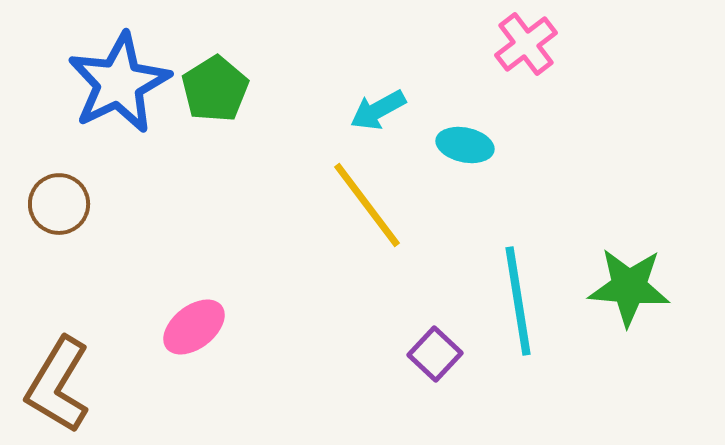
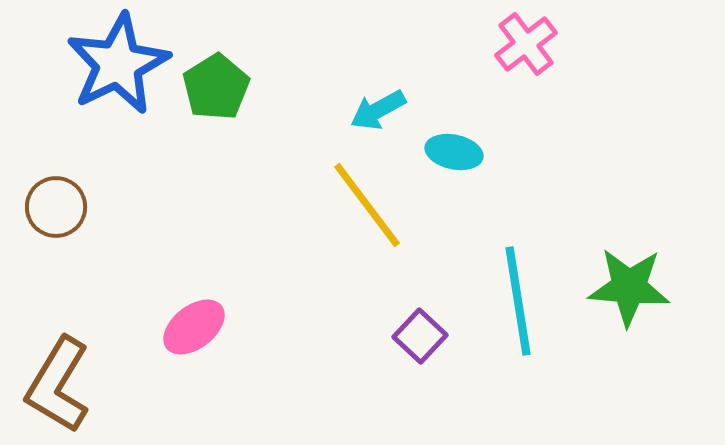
blue star: moved 1 px left, 19 px up
green pentagon: moved 1 px right, 2 px up
cyan ellipse: moved 11 px left, 7 px down
brown circle: moved 3 px left, 3 px down
purple square: moved 15 px left, 18 px up
